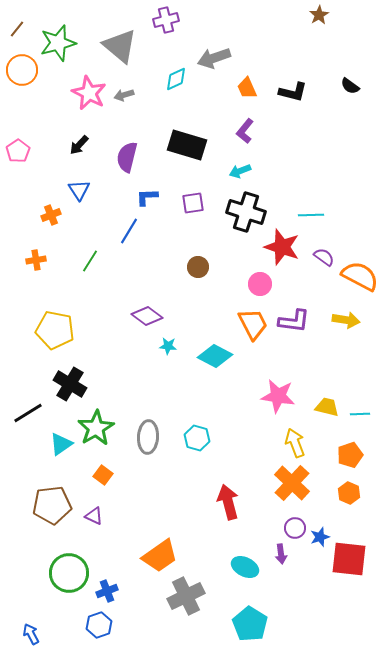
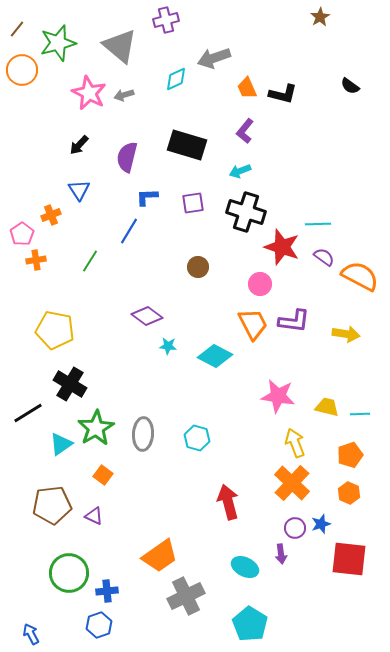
brown star at (319, 15): moved 1 px right, 2 px down
black L-shape at (293, 92): moved 10 px left, 2 px down
pink pentagon at (18, 151): moved 4 px right, 83 px down
cyan line at (311, 215): moved 7 px right, 9 px down
yellow arrow at (346, 320): moved 14 px down
gray ellipse at (148, 437): moved 5 px left, 3 px up
blue star at (320, 537): moved 1 px right, 13 px up
blue cross at (107, 591): rotated 15 degrees clockwise
